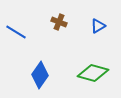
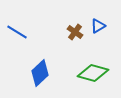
brown cross: moved 16 px right, 10 px down; rotated 14 degrees clockwise
blue line: moved 1 px right
blue diamond: moved 2 px up; rotated 12 degrees clockwise
